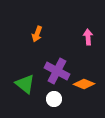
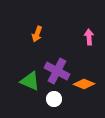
pink arrow: moved 1 px right
green triangle: moved 5 px right, 3 px up; rotated 15 degrees counterclockwise
